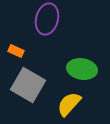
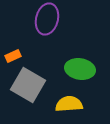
orange rectangle: moved 3 px left, 5 px down; rotated 49 degrees counterclockwise
green ellipse: moved 2 px left
yellow semicircle: rotated 44 degrees clockwise
